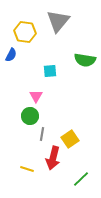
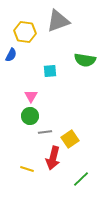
gray triangle: rotated 30 degrees clockwise
pink triangle: moved 5 px left
gray line: moved 3 px right, 2 px up; rotated 72 degrees clockwise
